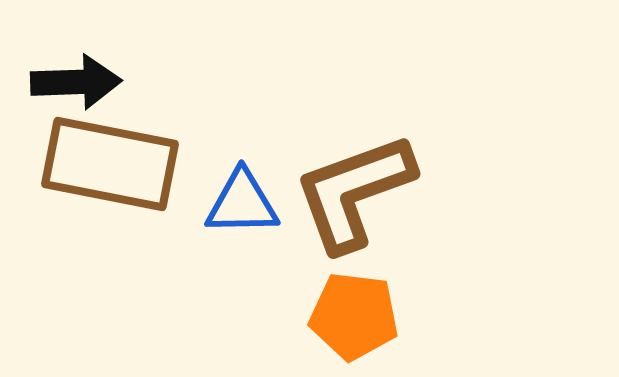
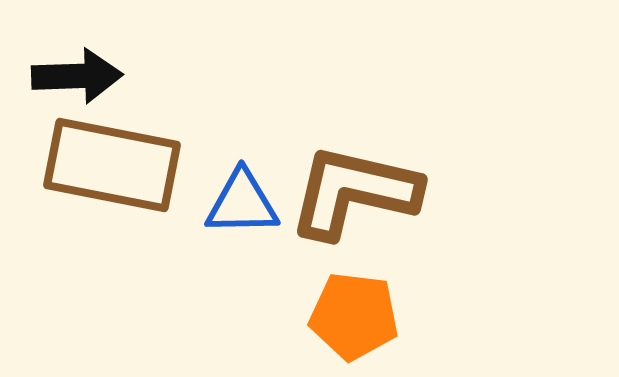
black arrow: moved 1 px right, 6 px up
brown rectangle: moved 2 px right, 1 px down
brown L-shape: rotated 33 degrees clockwise
